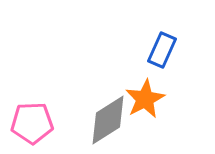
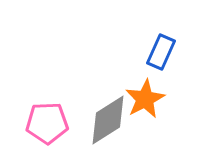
blue rectangle: moved 1 px left, 2 px down
pink pentagon: moved 15 px right
